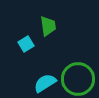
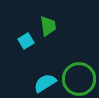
cyan square: moved 3 px up
green circle: moved 1 px right
